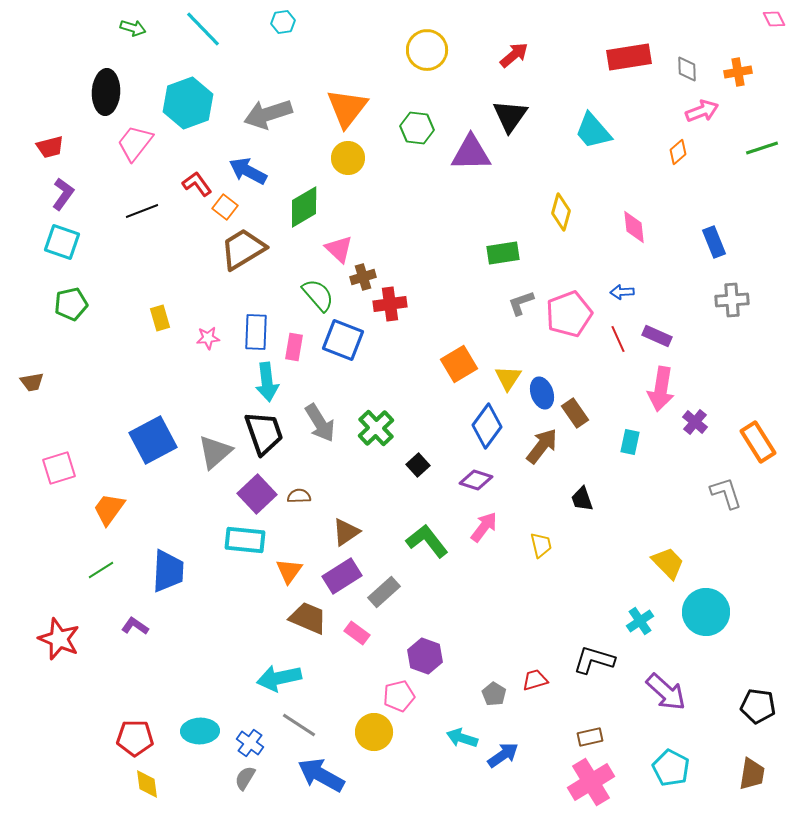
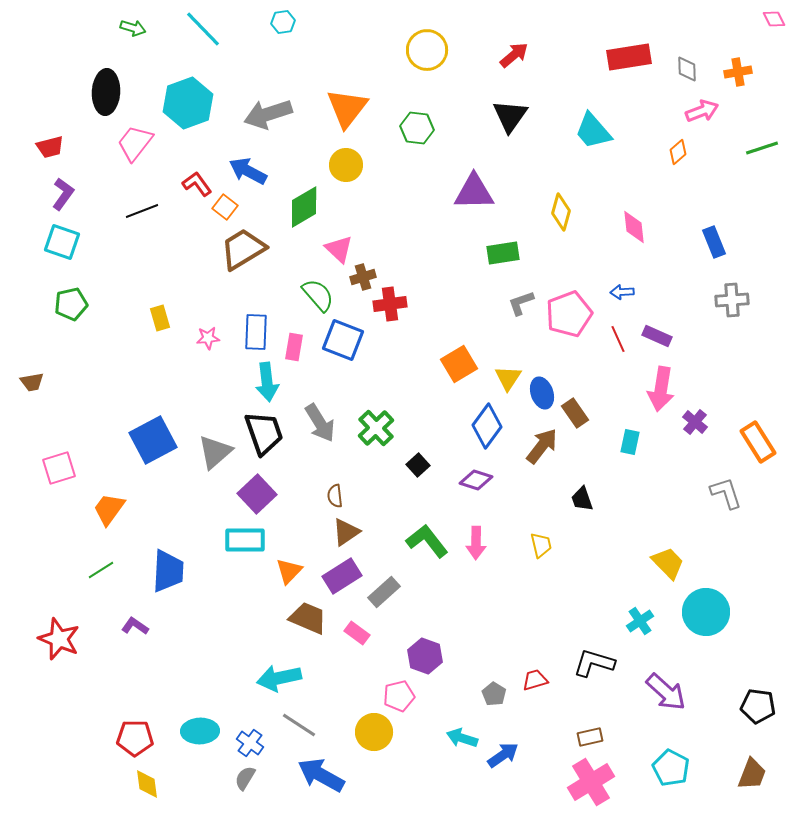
purple triangle at (471, 153): moved 3 px right, 39 px down
yellow circle at (348, 158): moved 2 px left, 7 px down
brown semicircle at (299, 496): moved 36 px right; rotated 95 degrees counterclockwise
pink arrow at (484, 527): moved 8 px left, 16 px down; rotated 144 degrees clockwise
cyan rectangle at (245, 540): rotated 6 degrees counterclockwise
orange triangle at (289, 571): rotated 8 degrees clockwise
black L-shape at (594, 660): moved 3 px down
brown trapezoid at (752, 774): rotated 12 degrees clockwise
